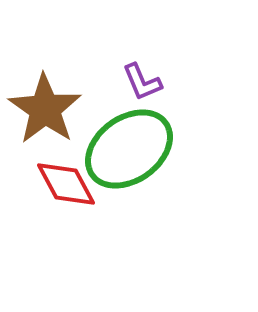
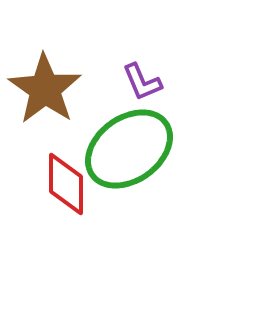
brown star: moved 20 px up
red diamond: rotated 28 degrees clockwise
